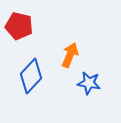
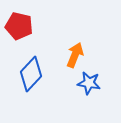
orange arrow: moved 5 px right
blue diamond: moved 2 px up
